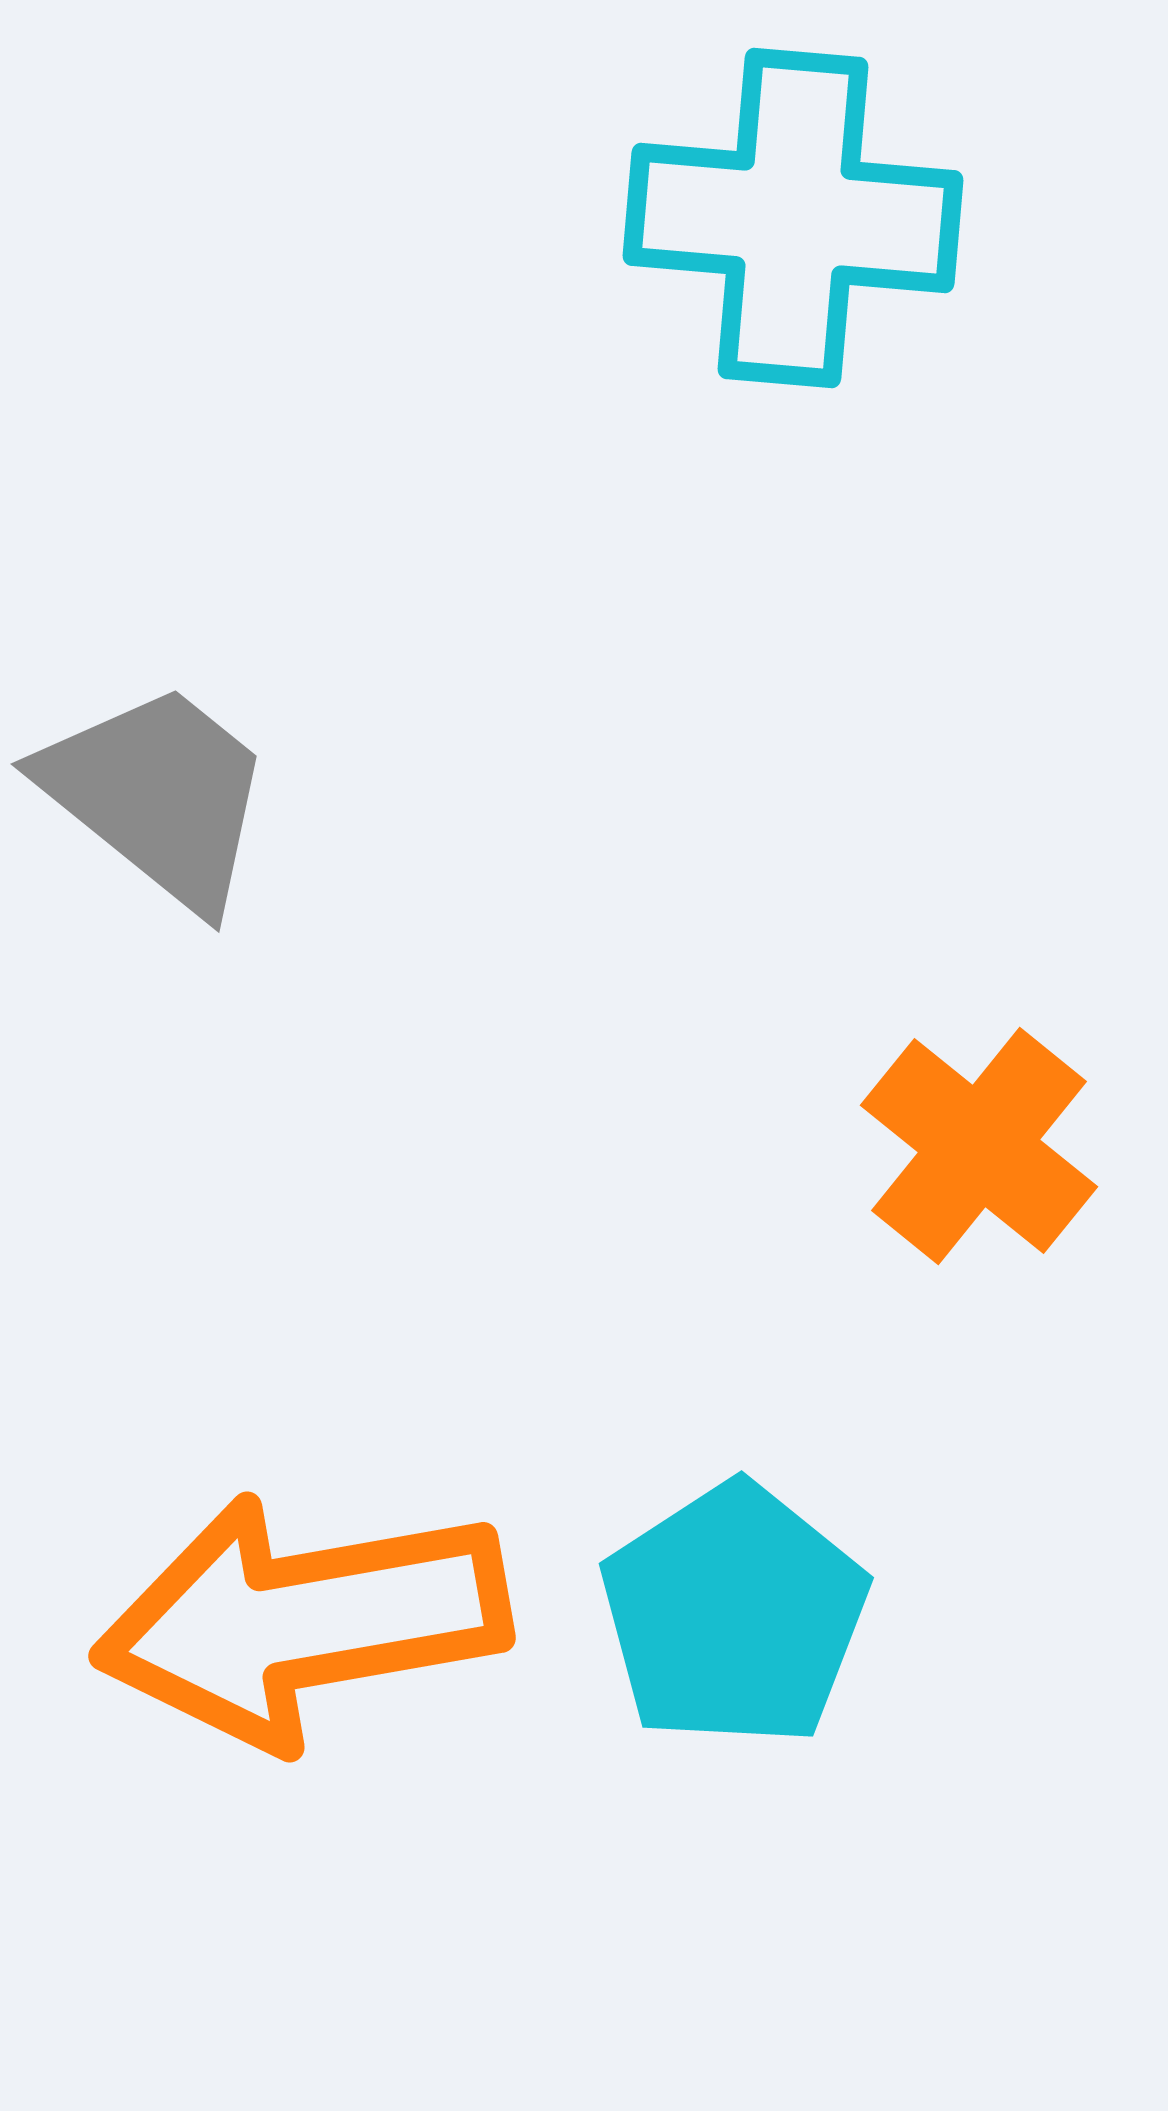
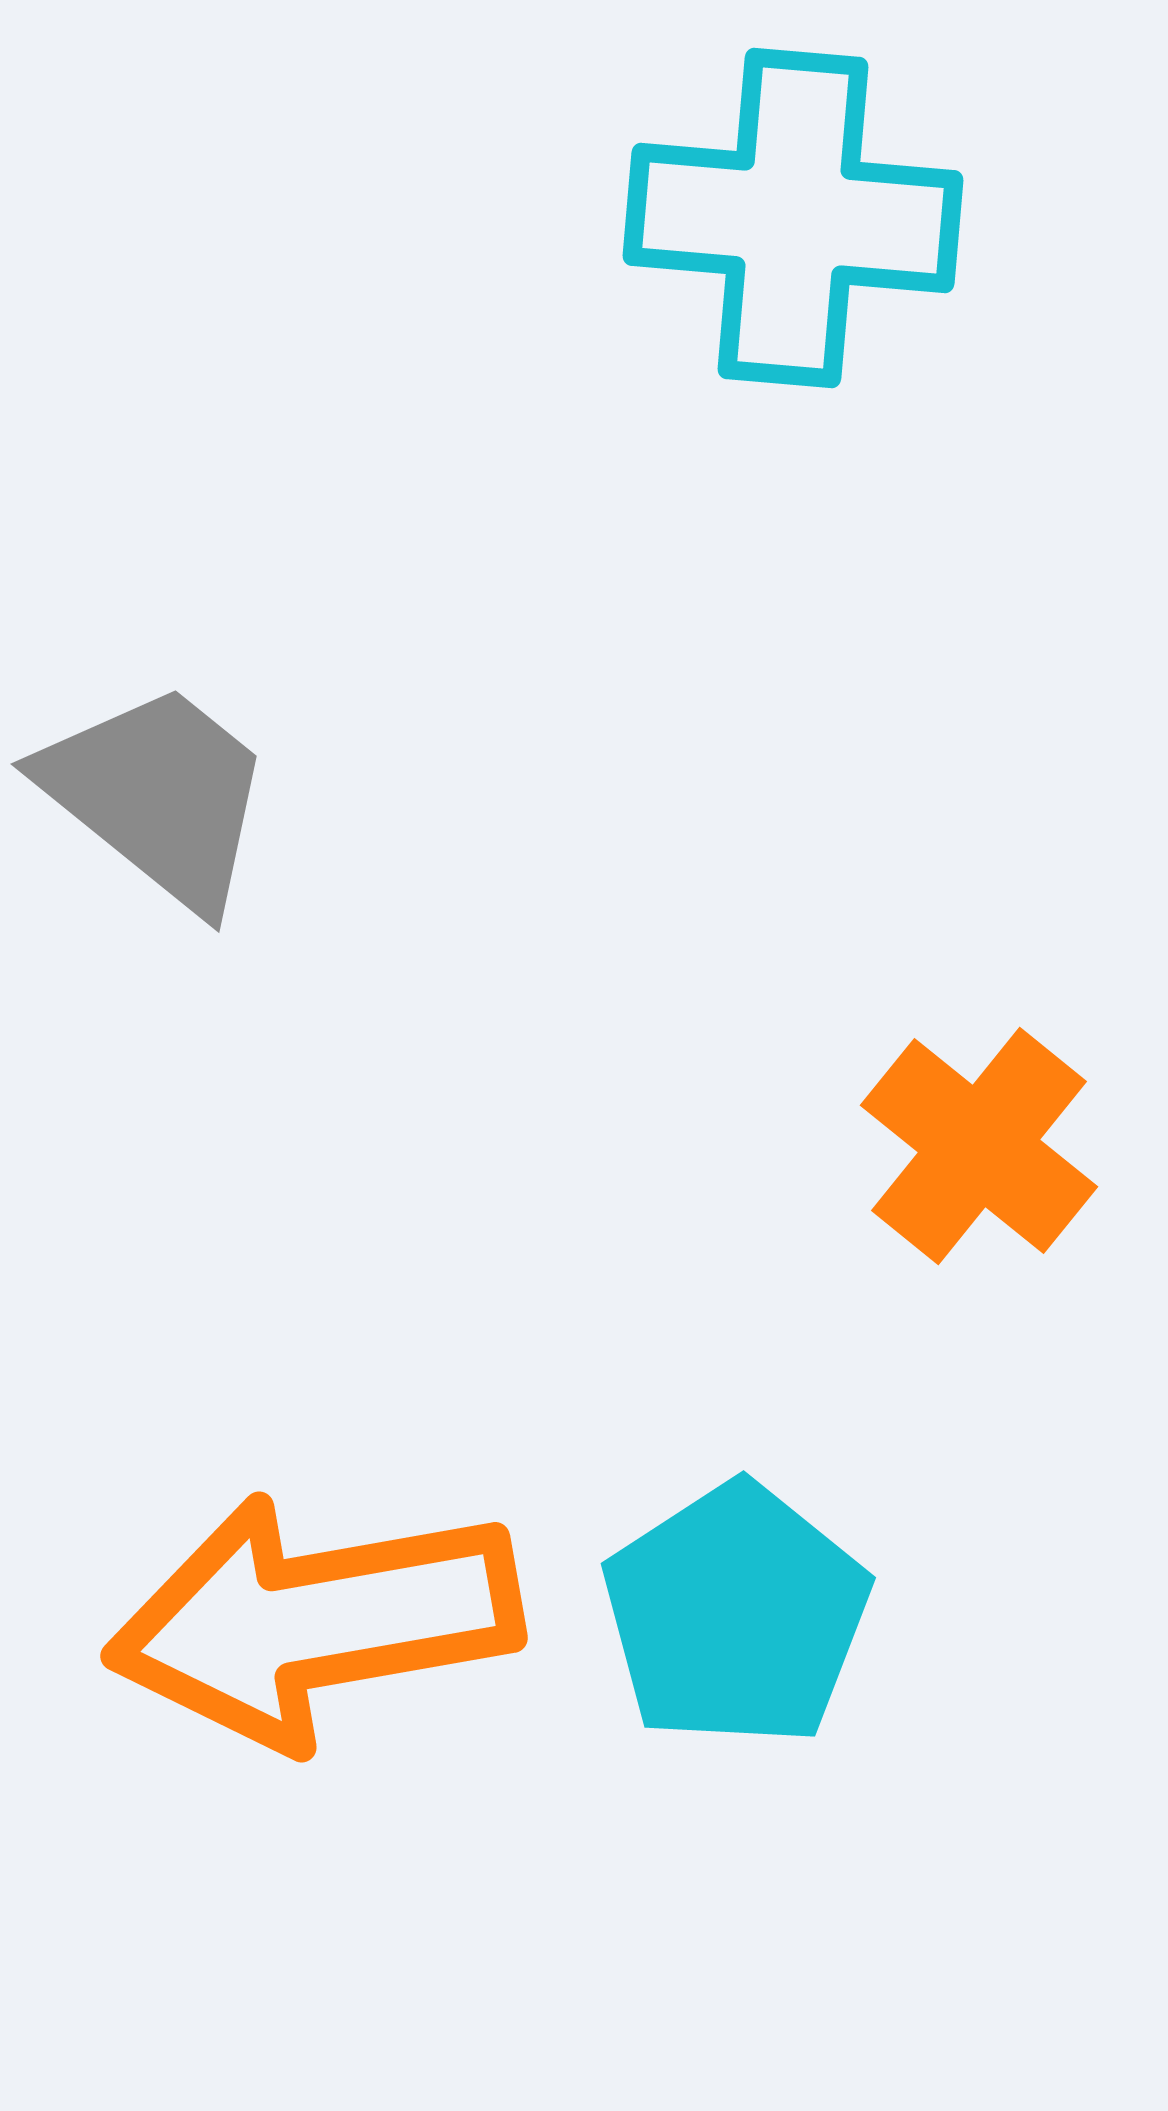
cyan pentagon: moved 2 px right
orange arrow: moved 12 px right
